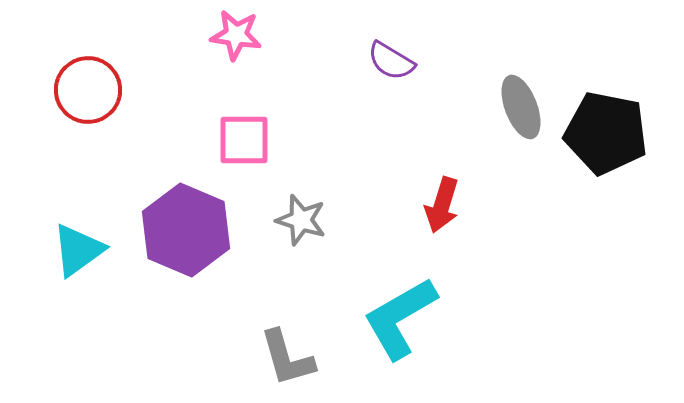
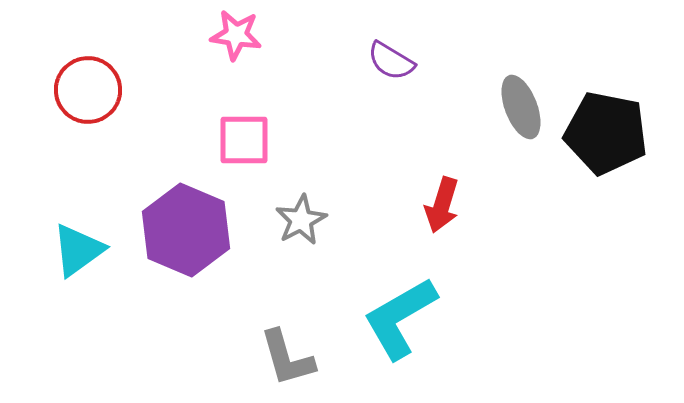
gray star: rotated 27 degrees clockwise
